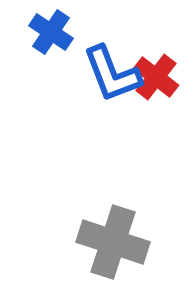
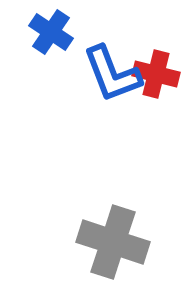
red cross: moved 3 px up; rotated 24 degrees counterclockwise
